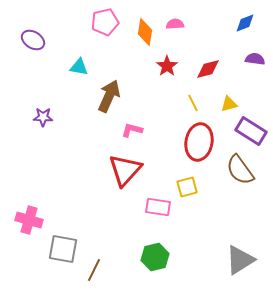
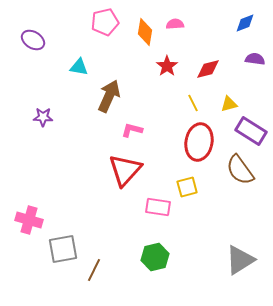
gray square: rotated 20 degrees counterclockwise
